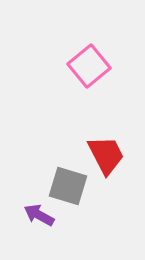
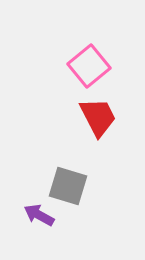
red trapezoid: moved 8 px left, 38 px up
